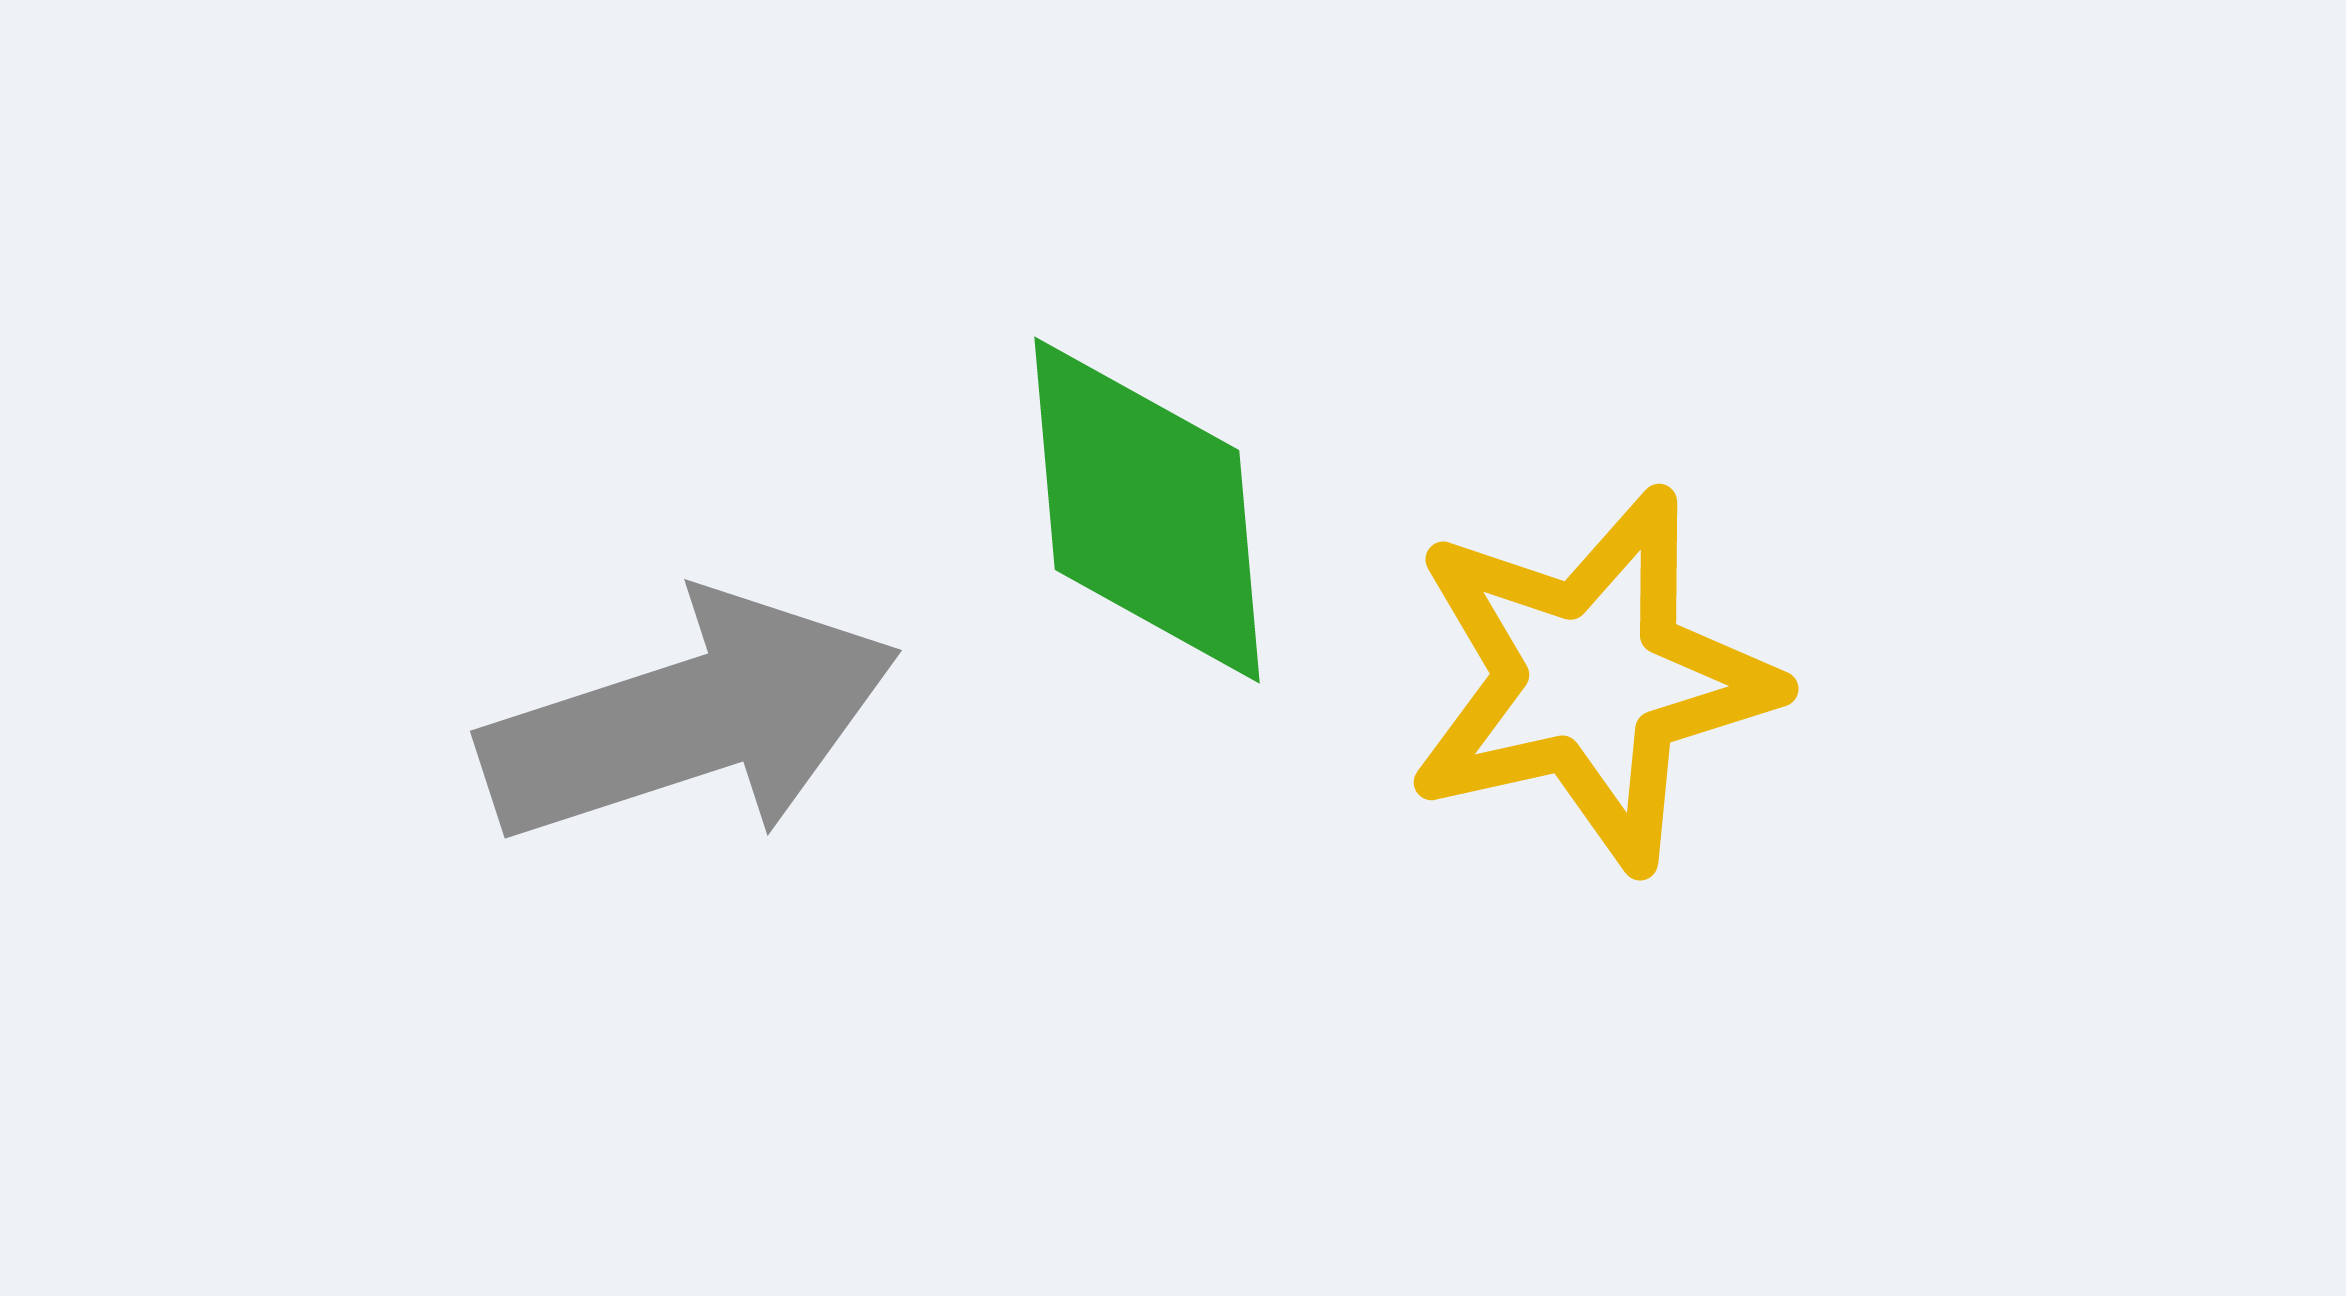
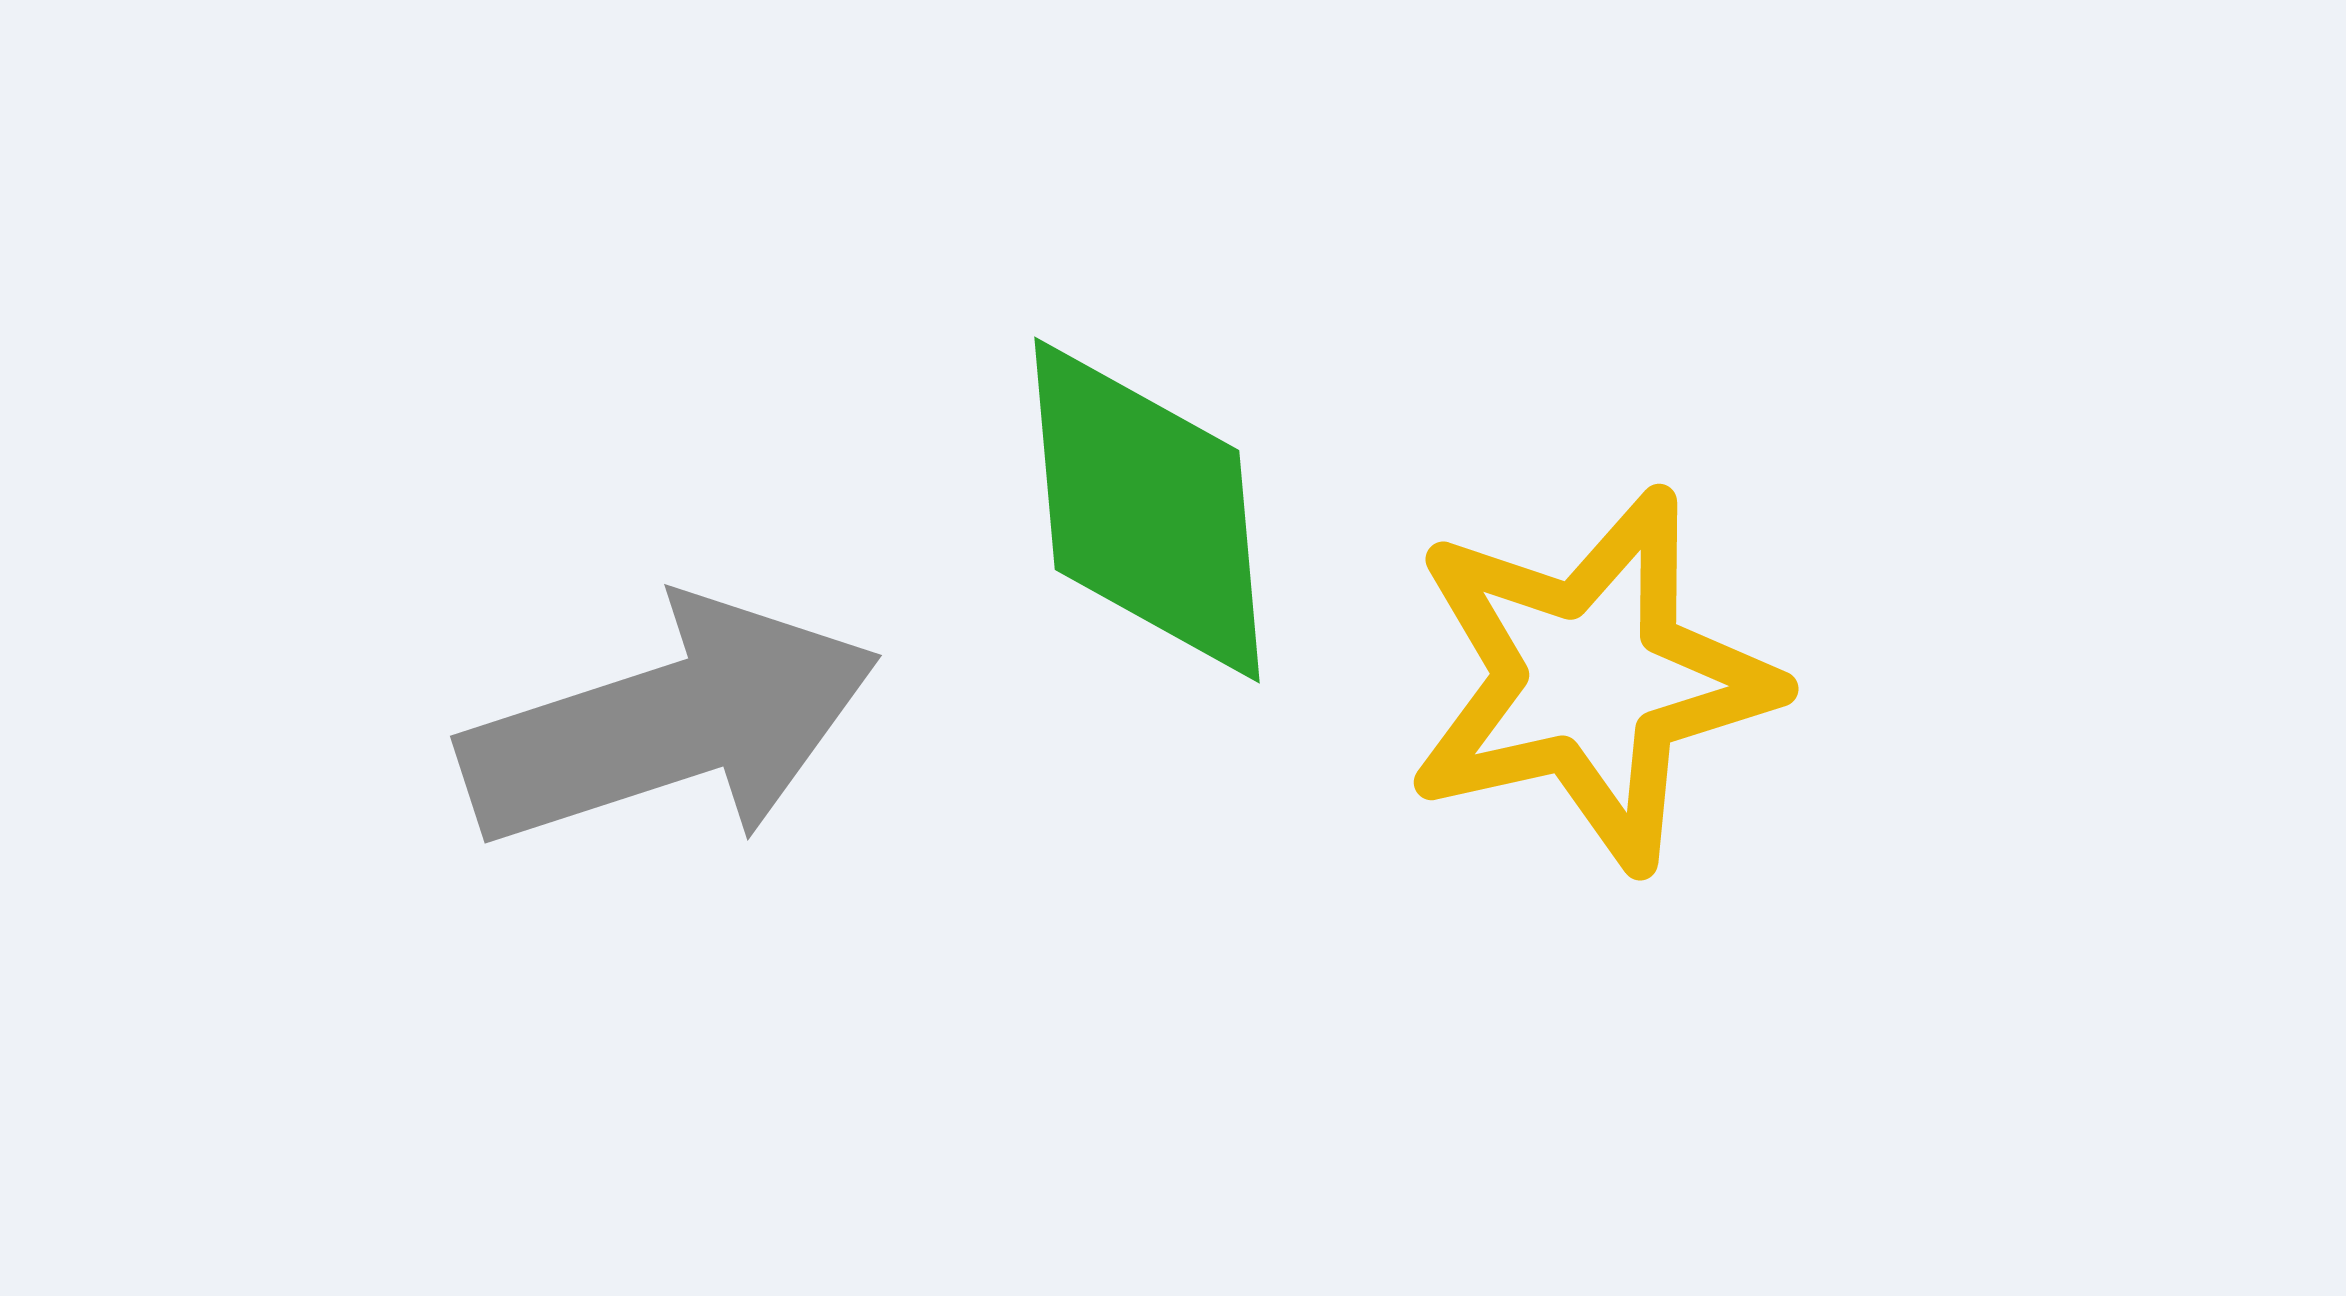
gray arrow: moved 20 px left, 5 px down
